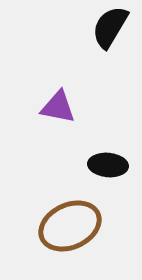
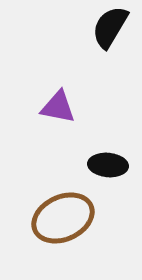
brown ellipse: moved 7 px left, 8 px up
